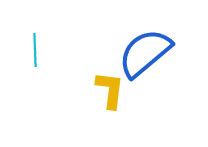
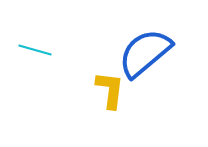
cyan line: rotated 72 degrees counterclockwise
